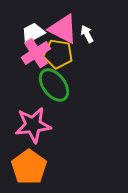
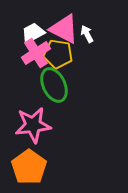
pink triangle: moved 1 px right
green ellipse: rotated 12 degrees clockwise
